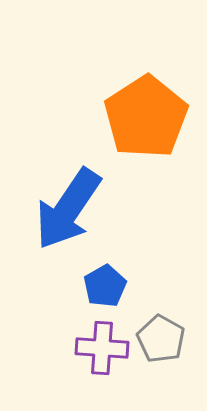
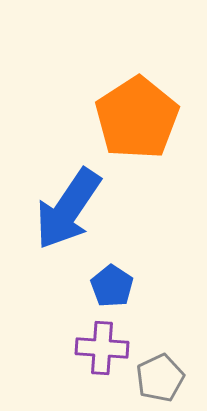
orange pentagon: moved 9 px left, 1 px down
blue pentagon: moved 7 px right; rotated 9 degrees counterclockwise
gray pentagon: moved 1 px left, 39 px down; rotated 18 degrees clockwise
